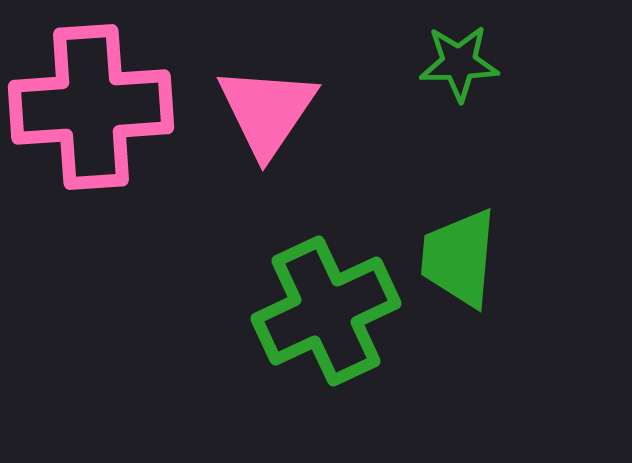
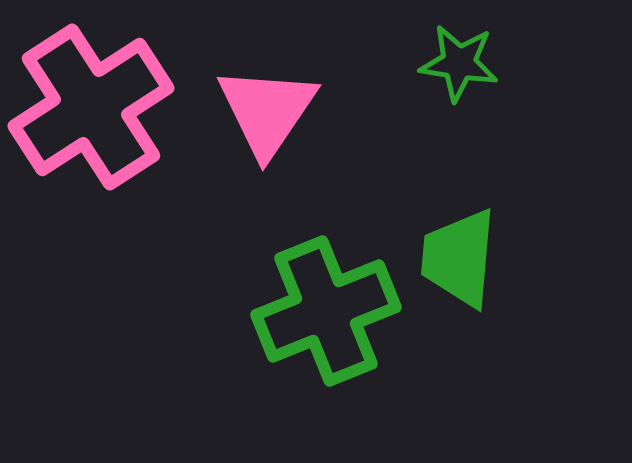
green star: rotated 10 degrees clockwise
pink cross: rotated 29 degrees counterclockwise
green cross: rotated 3 degrees clockwise
